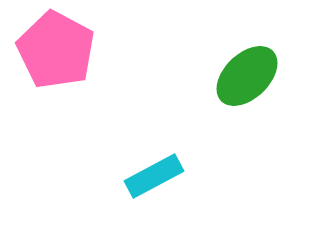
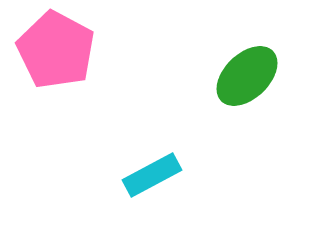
cyan rectangle: moved 2 px left, 1 px up
